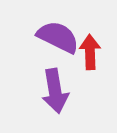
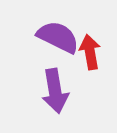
red arrow: rotated 8 degrees counterclockwise
